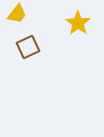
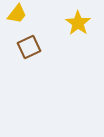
brown square: moved 1 px right
